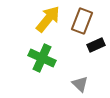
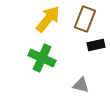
brown rectangle: moved 3 px right, 2 px up
black rectangle: rotated 12 degrees clockwise
gray triangle: moved 1 px right, 1 px down; rotated 30 degrees counterclockwise
